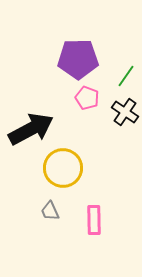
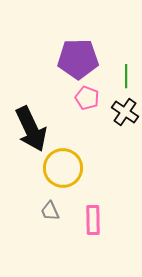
green line: rotated 35 degrees counterclockwise
black arrow: rotated 93 degrees clockwise
pink rectangle: moved 1 px left
